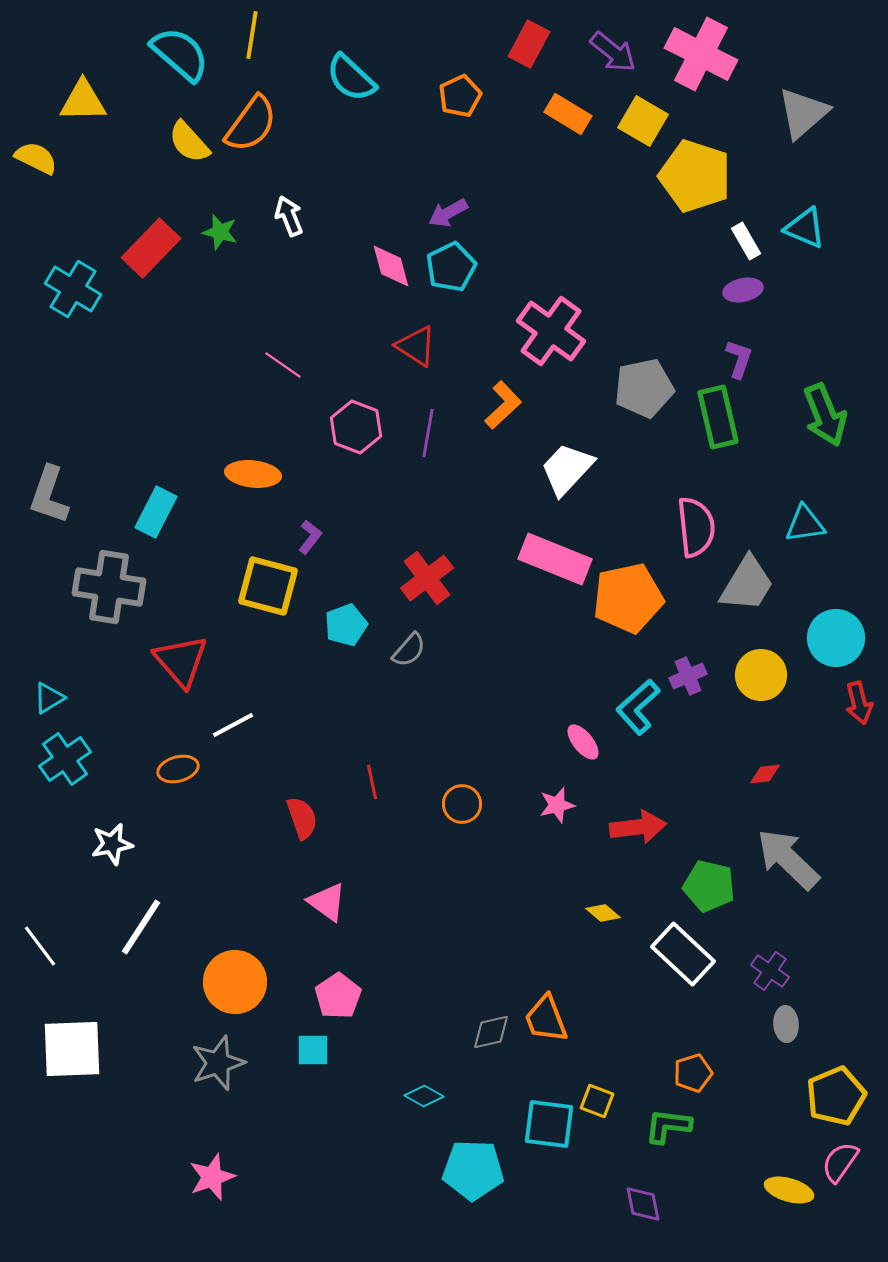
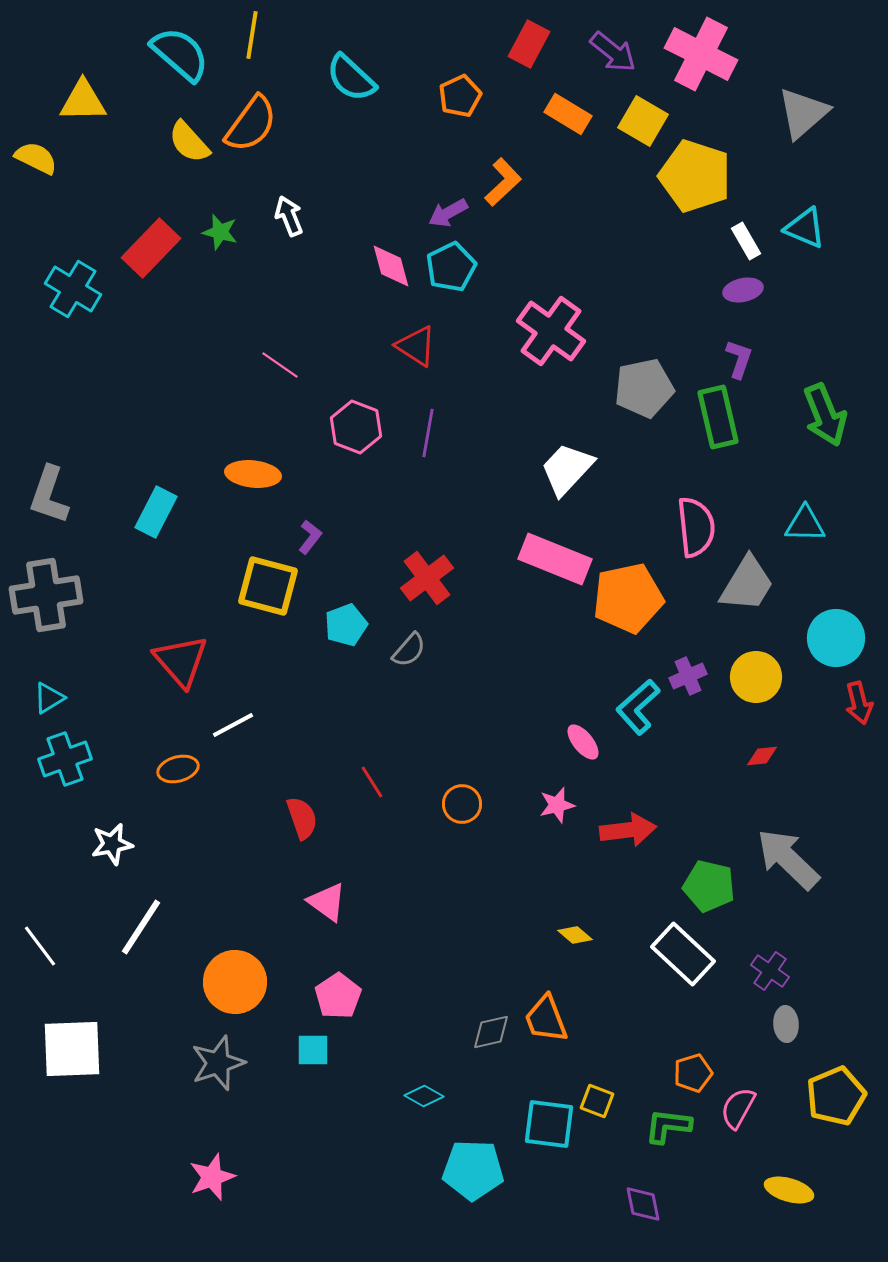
pink line at (283, 365): moved 3 px left
orange L-shape at (503, 405): moved 223 px up
cyan triangle at (805, 524): rotated 9 degrees clockwise
gray cross at (109, 587): moved 63 px left, 8 px down; rotated 18 degrees counterclockwise
yellow circle at (761, 675): moved 5 px left, 2 px down
cyan cross at (65, 759): rotated 15 degrees clockwise
red diamond at (765, 774): moved 3 px left, 18 px up
red line at (372, 782): rotated 20 degrees counterclockwise
red arrow at (638, 827): moved 10 px left, 3 px down
yellow diamond at (603, 913): moved 28 px left, 22 px down
pink semicircle at (840, 1162): moved 102 px left, 54 px up; rotated 6 degrees counterclockwise
